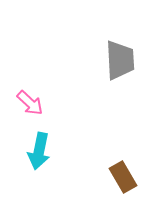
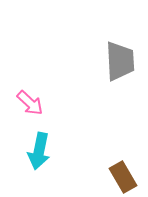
gray trapezoid: moved 1 px down
